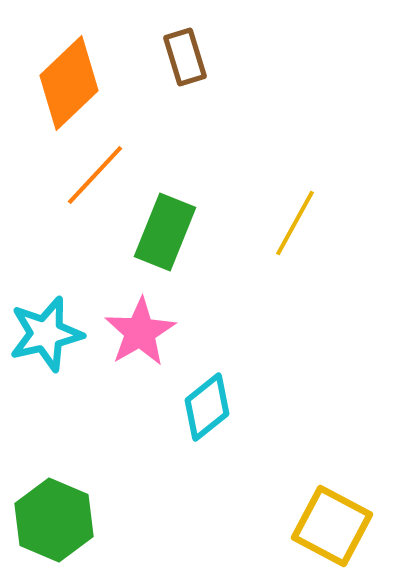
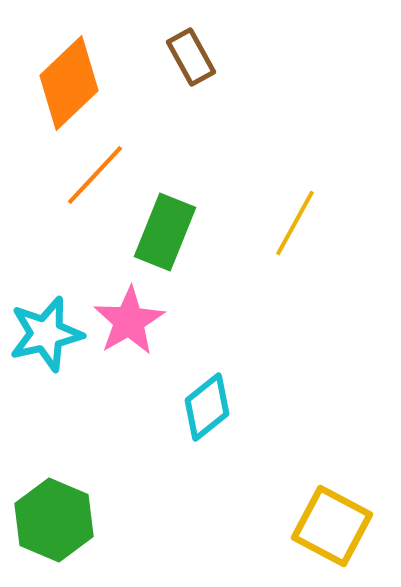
brown rectangle: moved 6 px right; rotated 12 degrees counterclockwise
pink star: moved 11 px left, 11 px up
